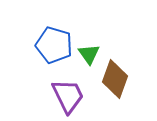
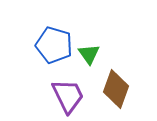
brown diamond: moved 1 px right, 10 px down
